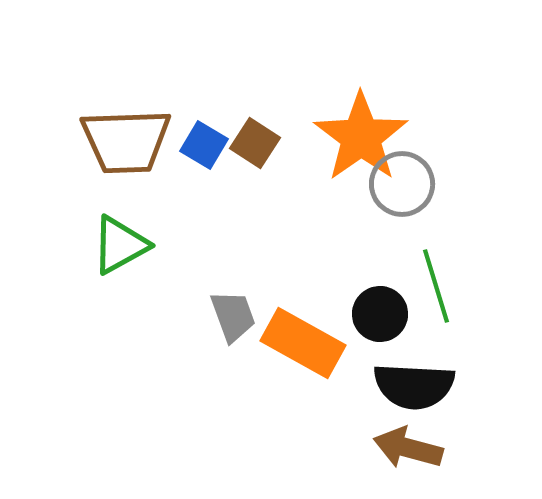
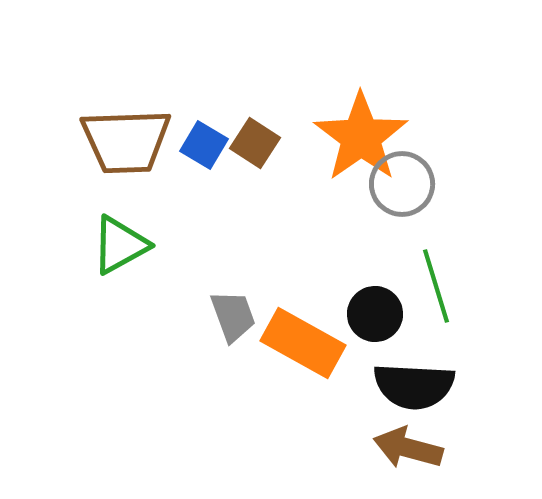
black circle: moved 5 px left
